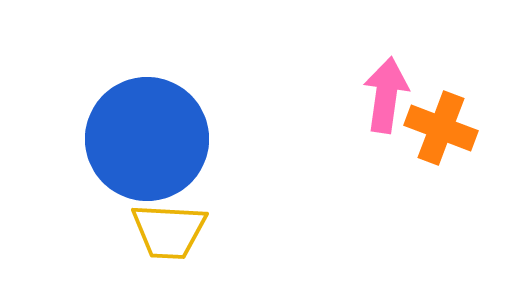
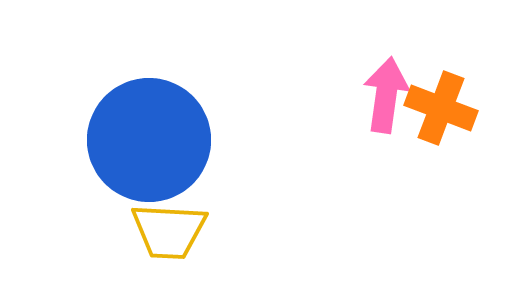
orange cross: moved 20 px up
blue circle: moved 2 px right, 1 px down
